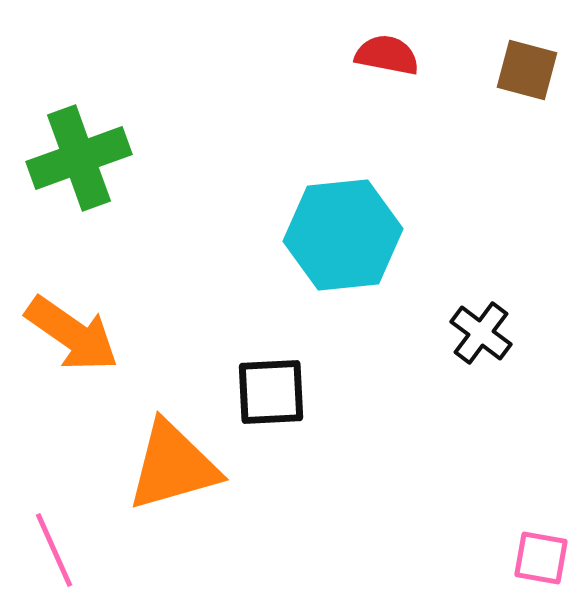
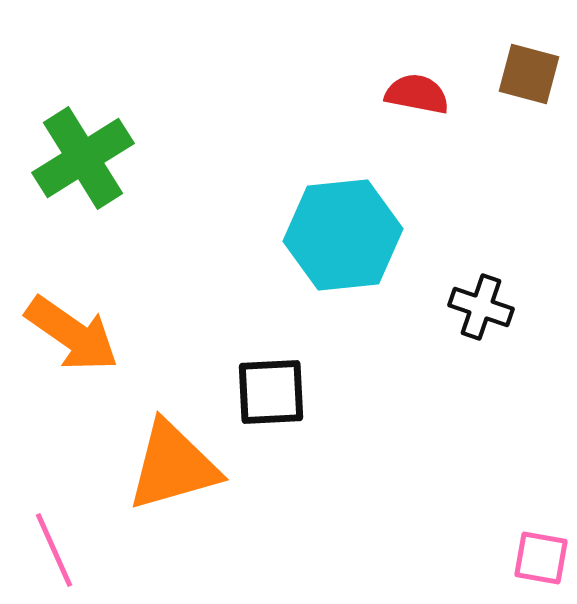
red semicircle: moved 30 px right, 39 px down
brown square: moved 2 px right, 4 px down
green cross: moved 4 px right; rotated 12 degrees counterclockwise
black cross: moved 26 px up; rotated 18 degrees counterclockwise
